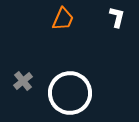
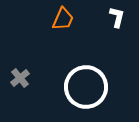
gray cross: moved 3 px left, 3 px up
white circle: moved 16 px right, 6 px up
